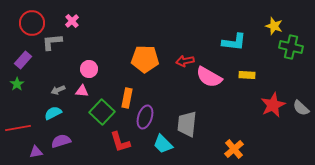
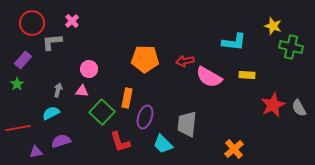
yellow star: moved 1 px left
gray arrow: rotated 128 degrees clockwise
gray semicircle: moved 2 px left; rotated 18 degrees clockwise
cyan semicircle: moved 2 px left
